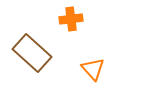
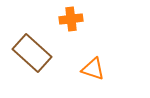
orange triangle: rotated 30 degrees counterclockwise
